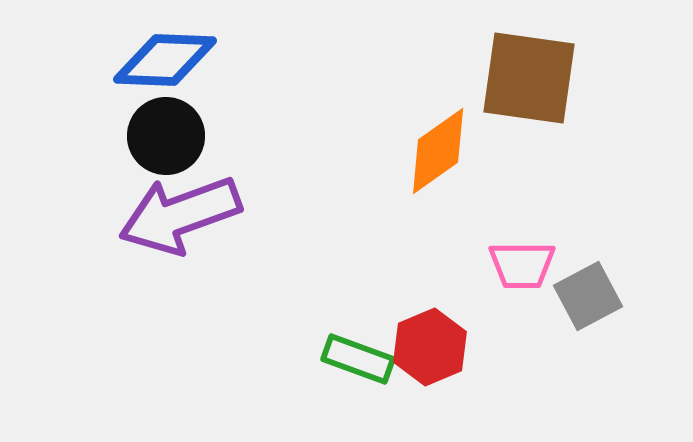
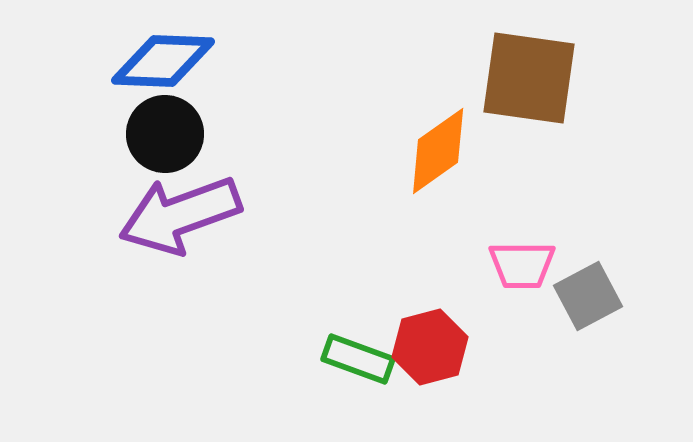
blue diamond: moved 2 px left, 1 px down
black circle: moved 1 px left, 2 px up
red hexagon: rotated 8 degrees clockwise
